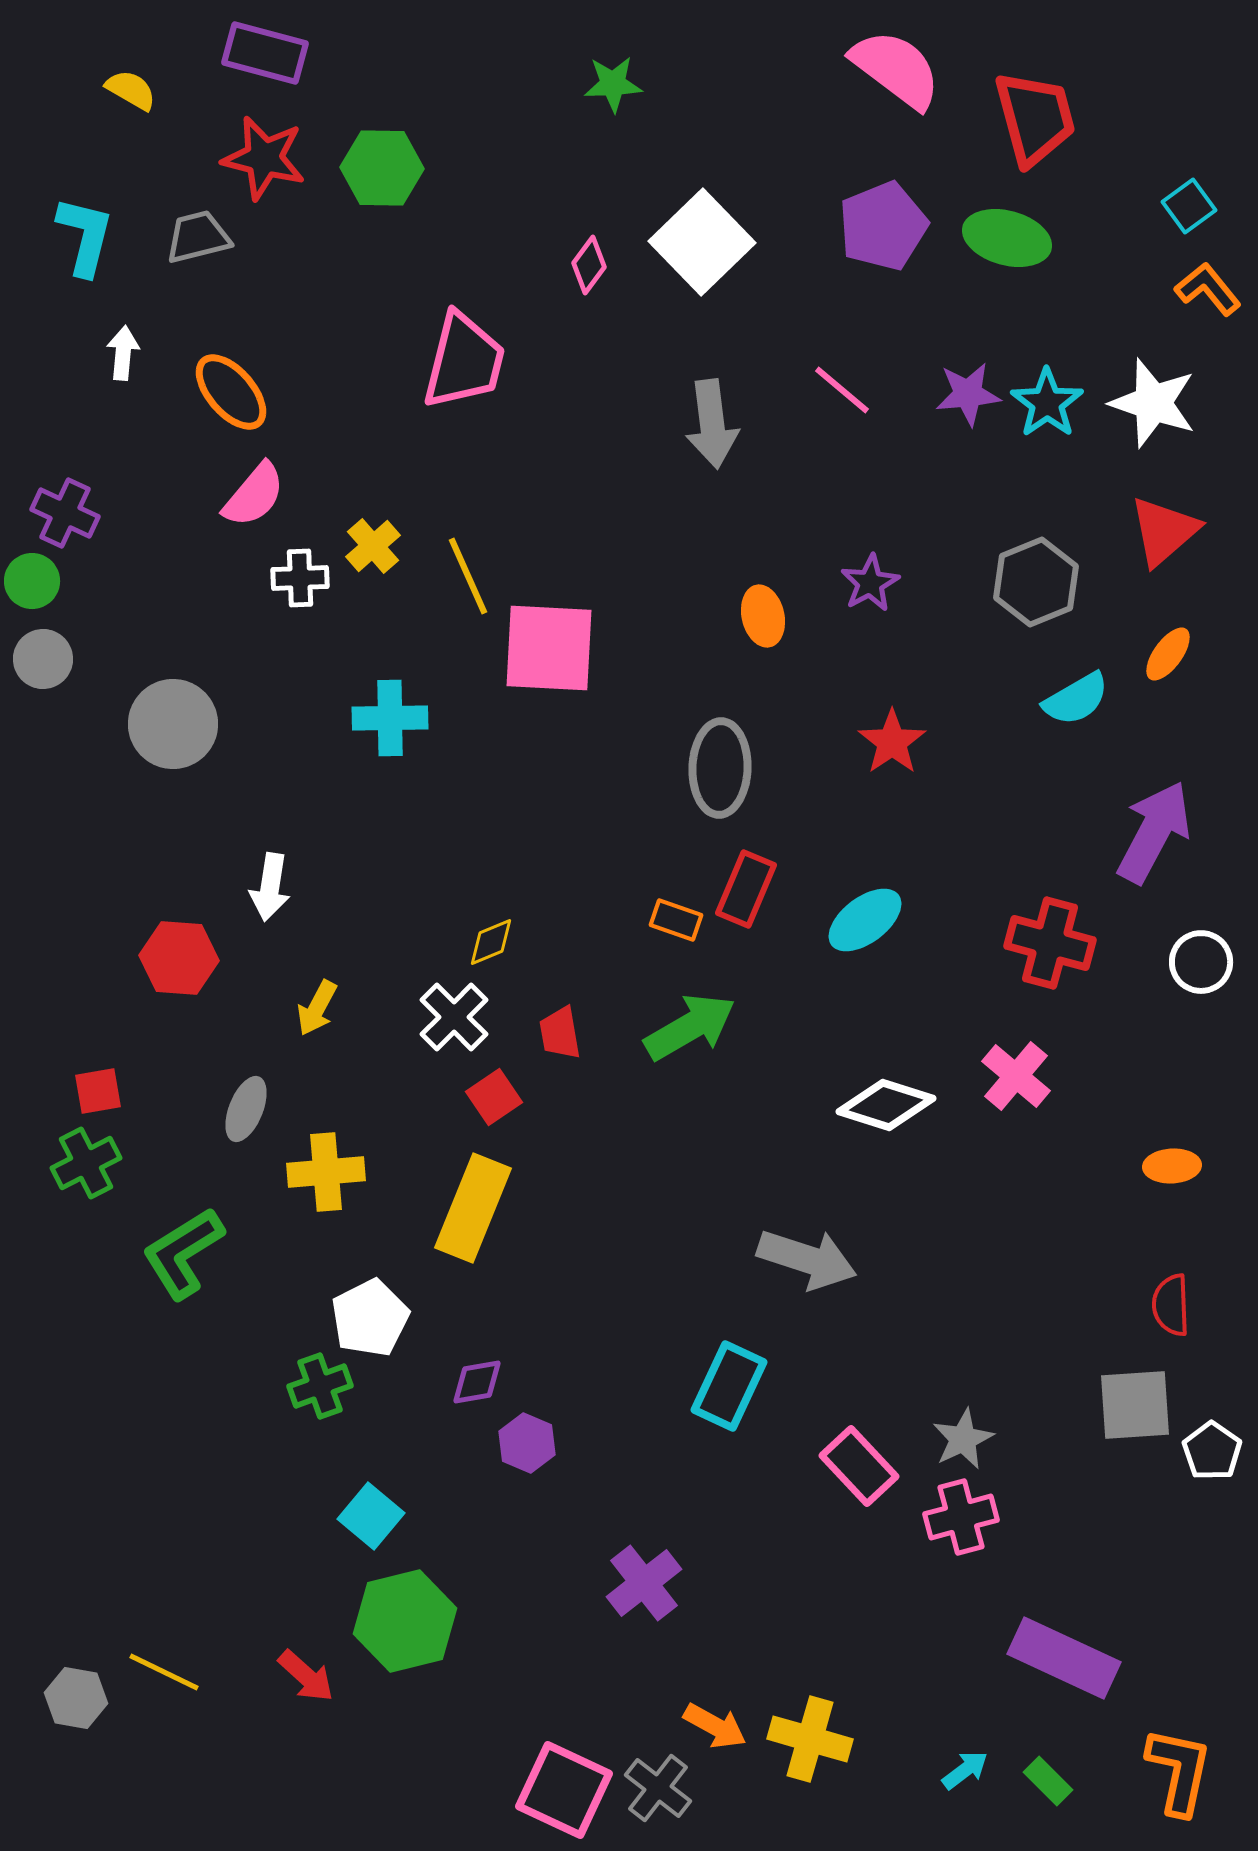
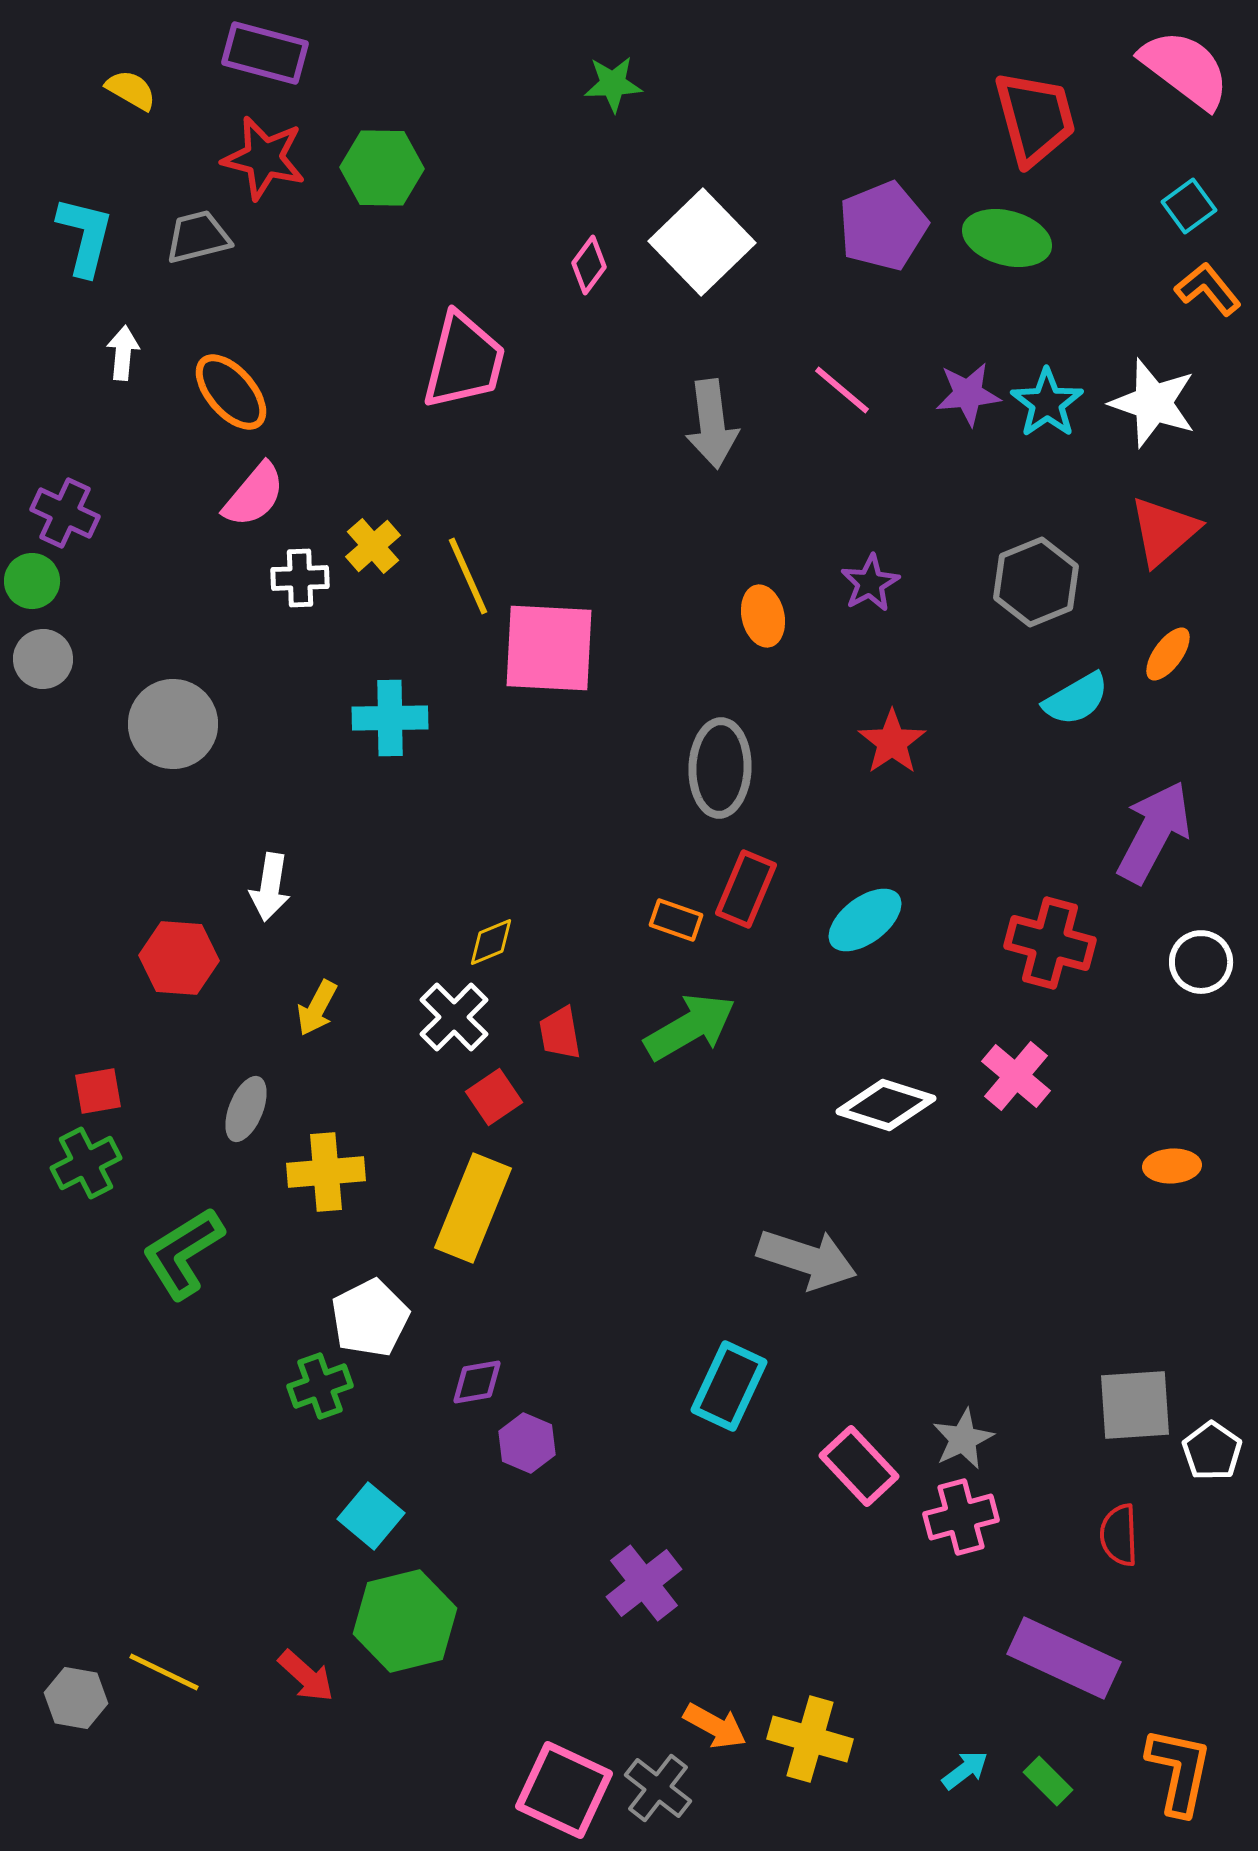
pink semicircle at (896, 69): moved 289 px right
red semicircle at (1171, 1305): moved 52 px left, 230 px down
